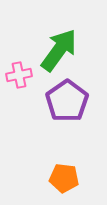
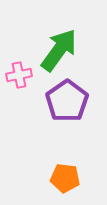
orange pentagon: moved 1 px right
